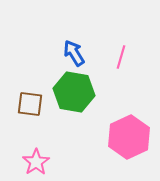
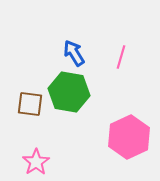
green hexagon: moved 5 px left
